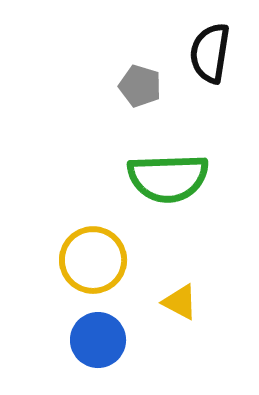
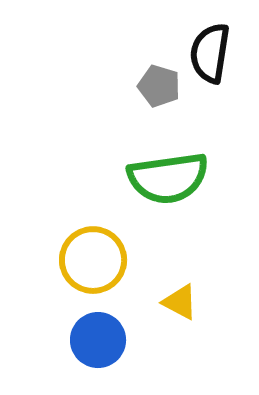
gray pentagon: moved 19 px right
green semicircle: rotated 6 degrees counterclockwise
